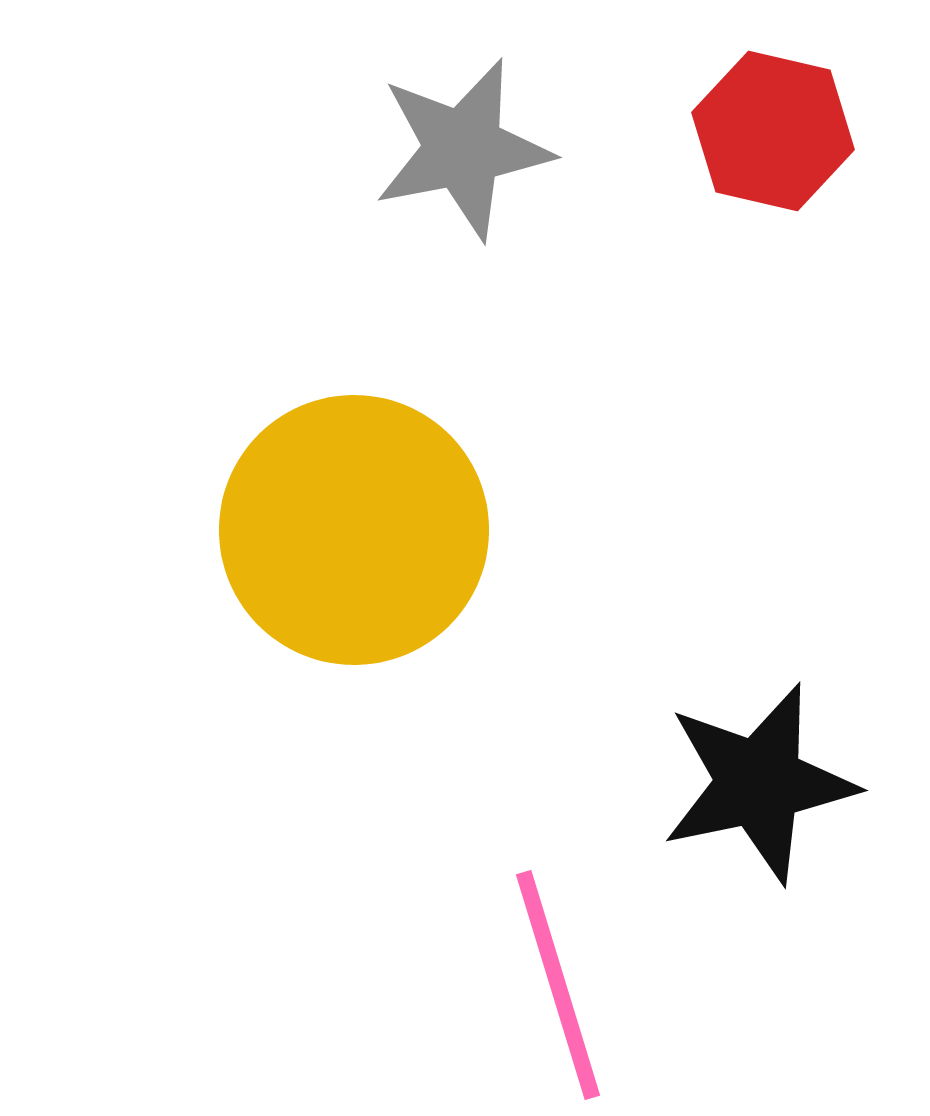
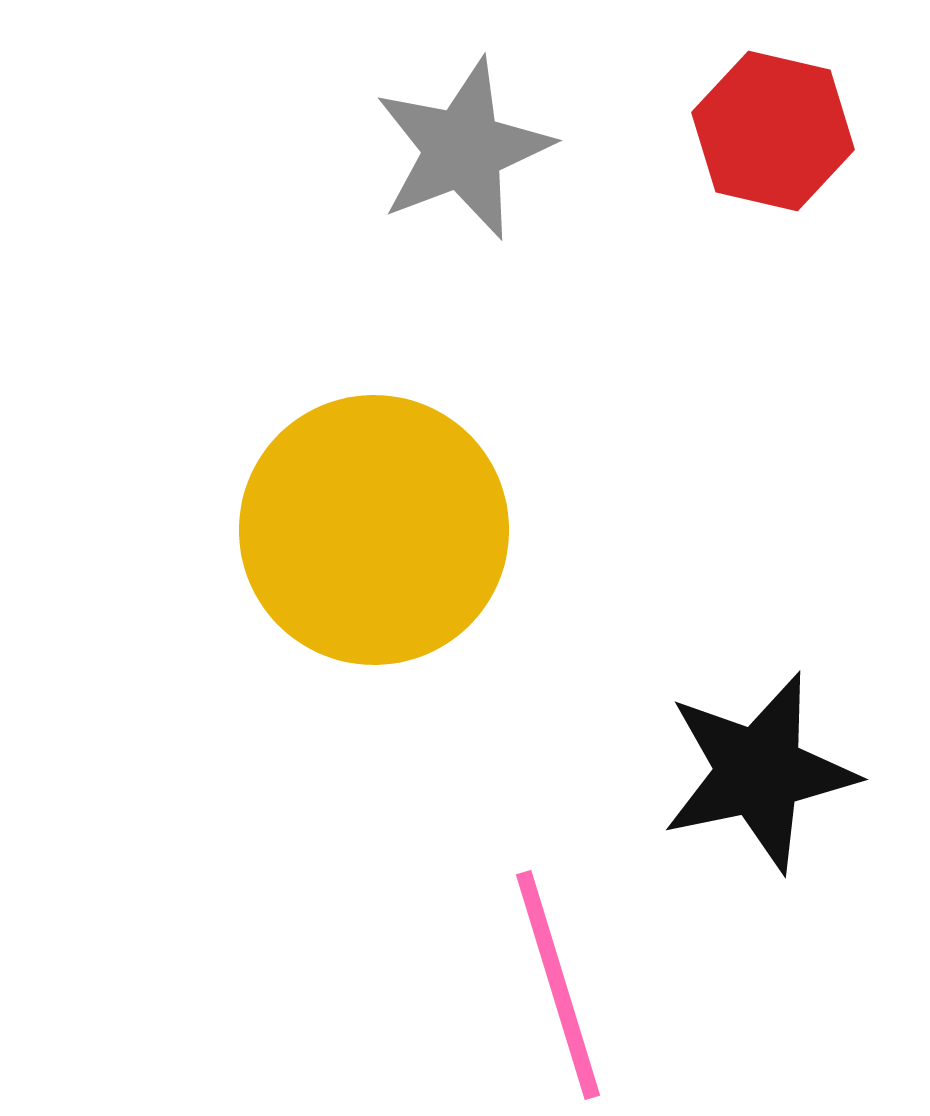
gray star: rotated 10 degrees counterclockwise
yellow circle: moved 20 px right
black star: moved 11 px up
